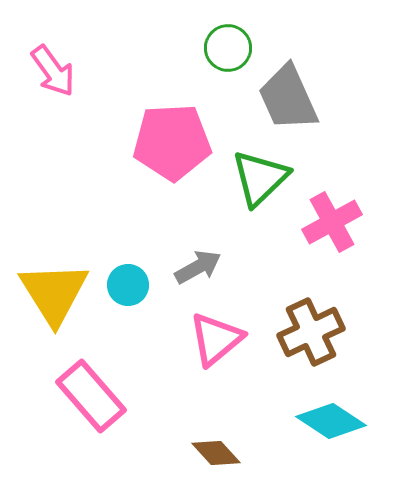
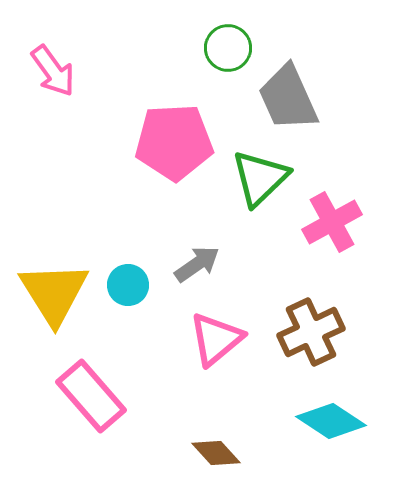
pink pentagon: moved 2 px right
gray arrow: moved 1 px left, 3 px up; rotated 6 degrees counterclockwise
